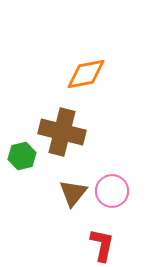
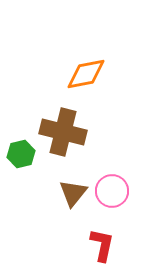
brown cross: moved 1 px right
green hexagon: moved 1 px left, 2 px up
